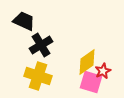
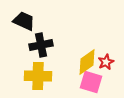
black cross: rotated 20 degrees clockwise
red star: moved 3 px right, 9 px up
yellow cross: rotated 16 degrees counterclockwise
